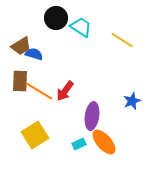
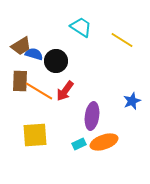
black circle: moved 43 px down
yellow square: rotated 28 degrees clockwise
orange ellipse: rotated 68 degrees counterclockwise
